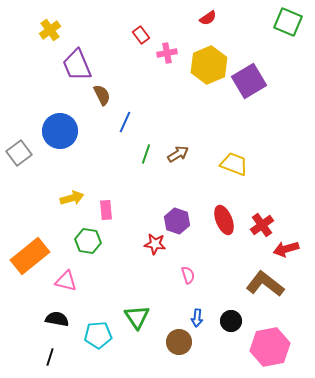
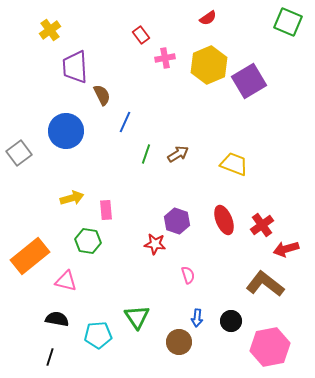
pink cross: moved 2 px left, 5 px down
purple trapezoid: moved 2 px left, 2 px down; rotated 20 degrees clockwise
blue circle: moved 6 px right
